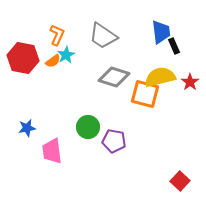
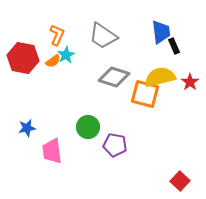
purple pentagon: moved 1 px right, 4 px down
